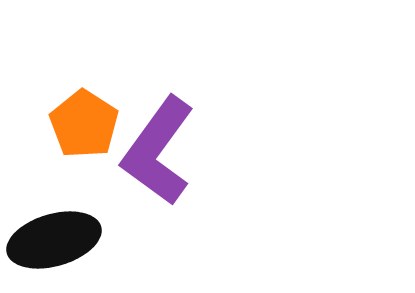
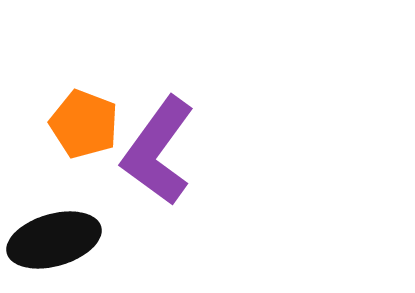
orange pentagon: rotated 12 degrees counterclockwise
